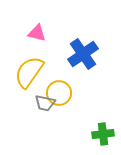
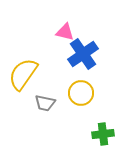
pink triangle: moved 28 px right, 1 px up
yellow semicircle: moved 6 px left, 2 px down
yellow circle: moved 22 px right
